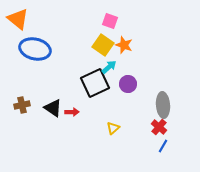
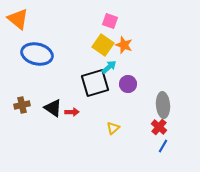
blue ellipse: moved 2 px right, 5 px down
black square: rotated 8 degrees clockwise
